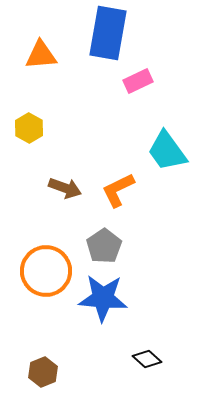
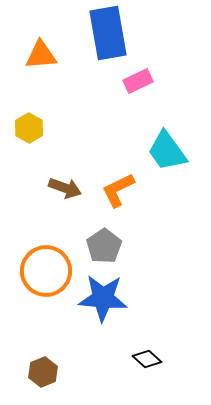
blue rectangle: rotated 20 degrees counterclockwise
